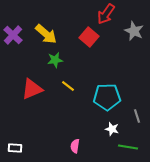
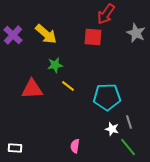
gray star: moved 2 px right, 2 px down
red square: moved 4 px right; rotated 36 degrees counterclockwise
green star: moved 5 px down
red triangle: rotated 20 degrees clockwise
gray line: moved 8 px left, 6 px down
green line: rotated 42 degrees clockwise
